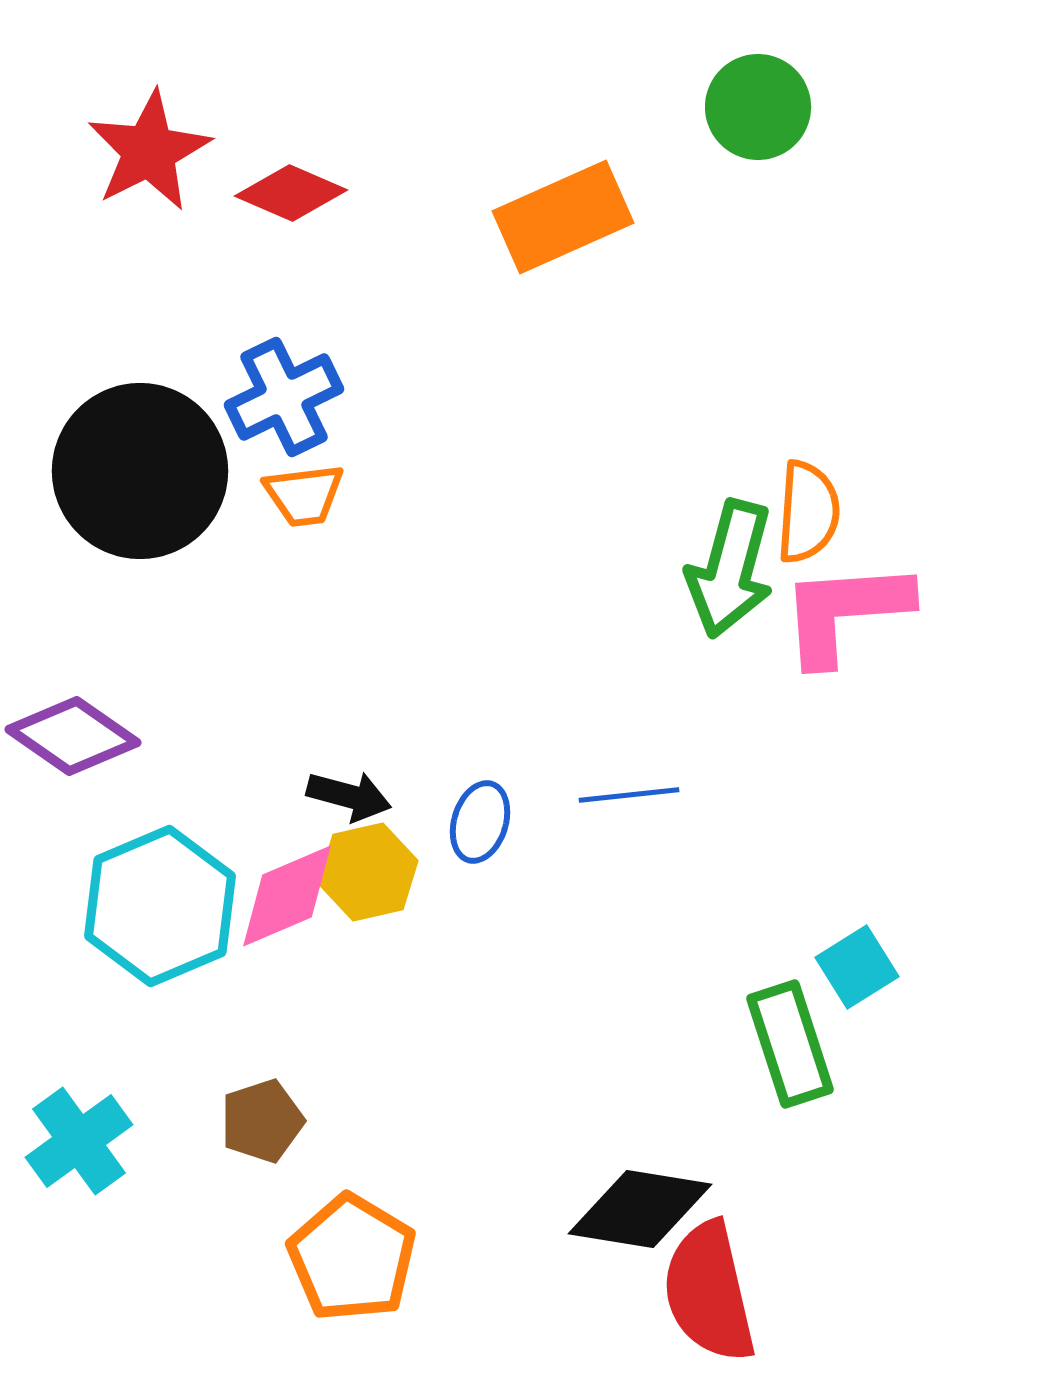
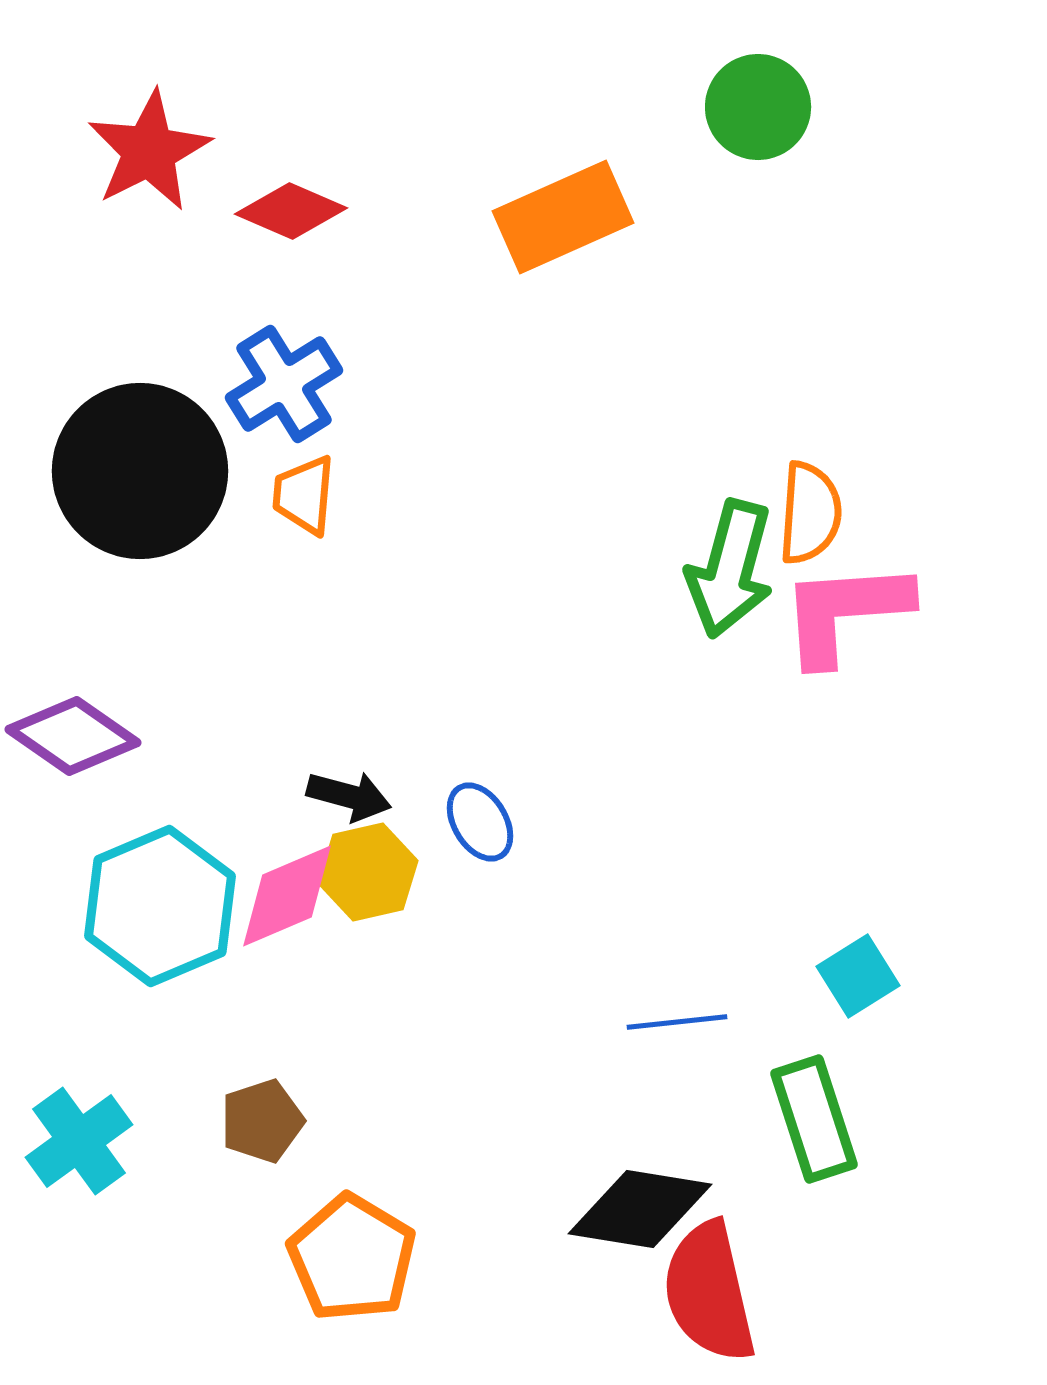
red diamond: moved 18 px down
blue cross: moved 13 px up; rotated 6 degrees counterclockwise
orange trapezoid: rotated 102 degrees clockwise
orange semicircle: moved 2 px right, 1 px down
blue line: moved 48 px right, 227 px down
blue ellipse: rotated 48 degrees counterclockwise
cyan square: moved 1 px right, 9 px down
green rectangle: moved 24 px right, 75 px down
